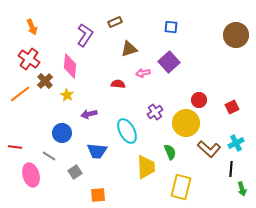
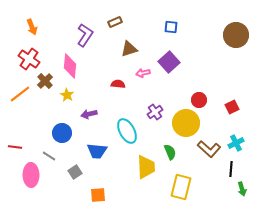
pink ellipse: rotated 15 degrees clockwise
